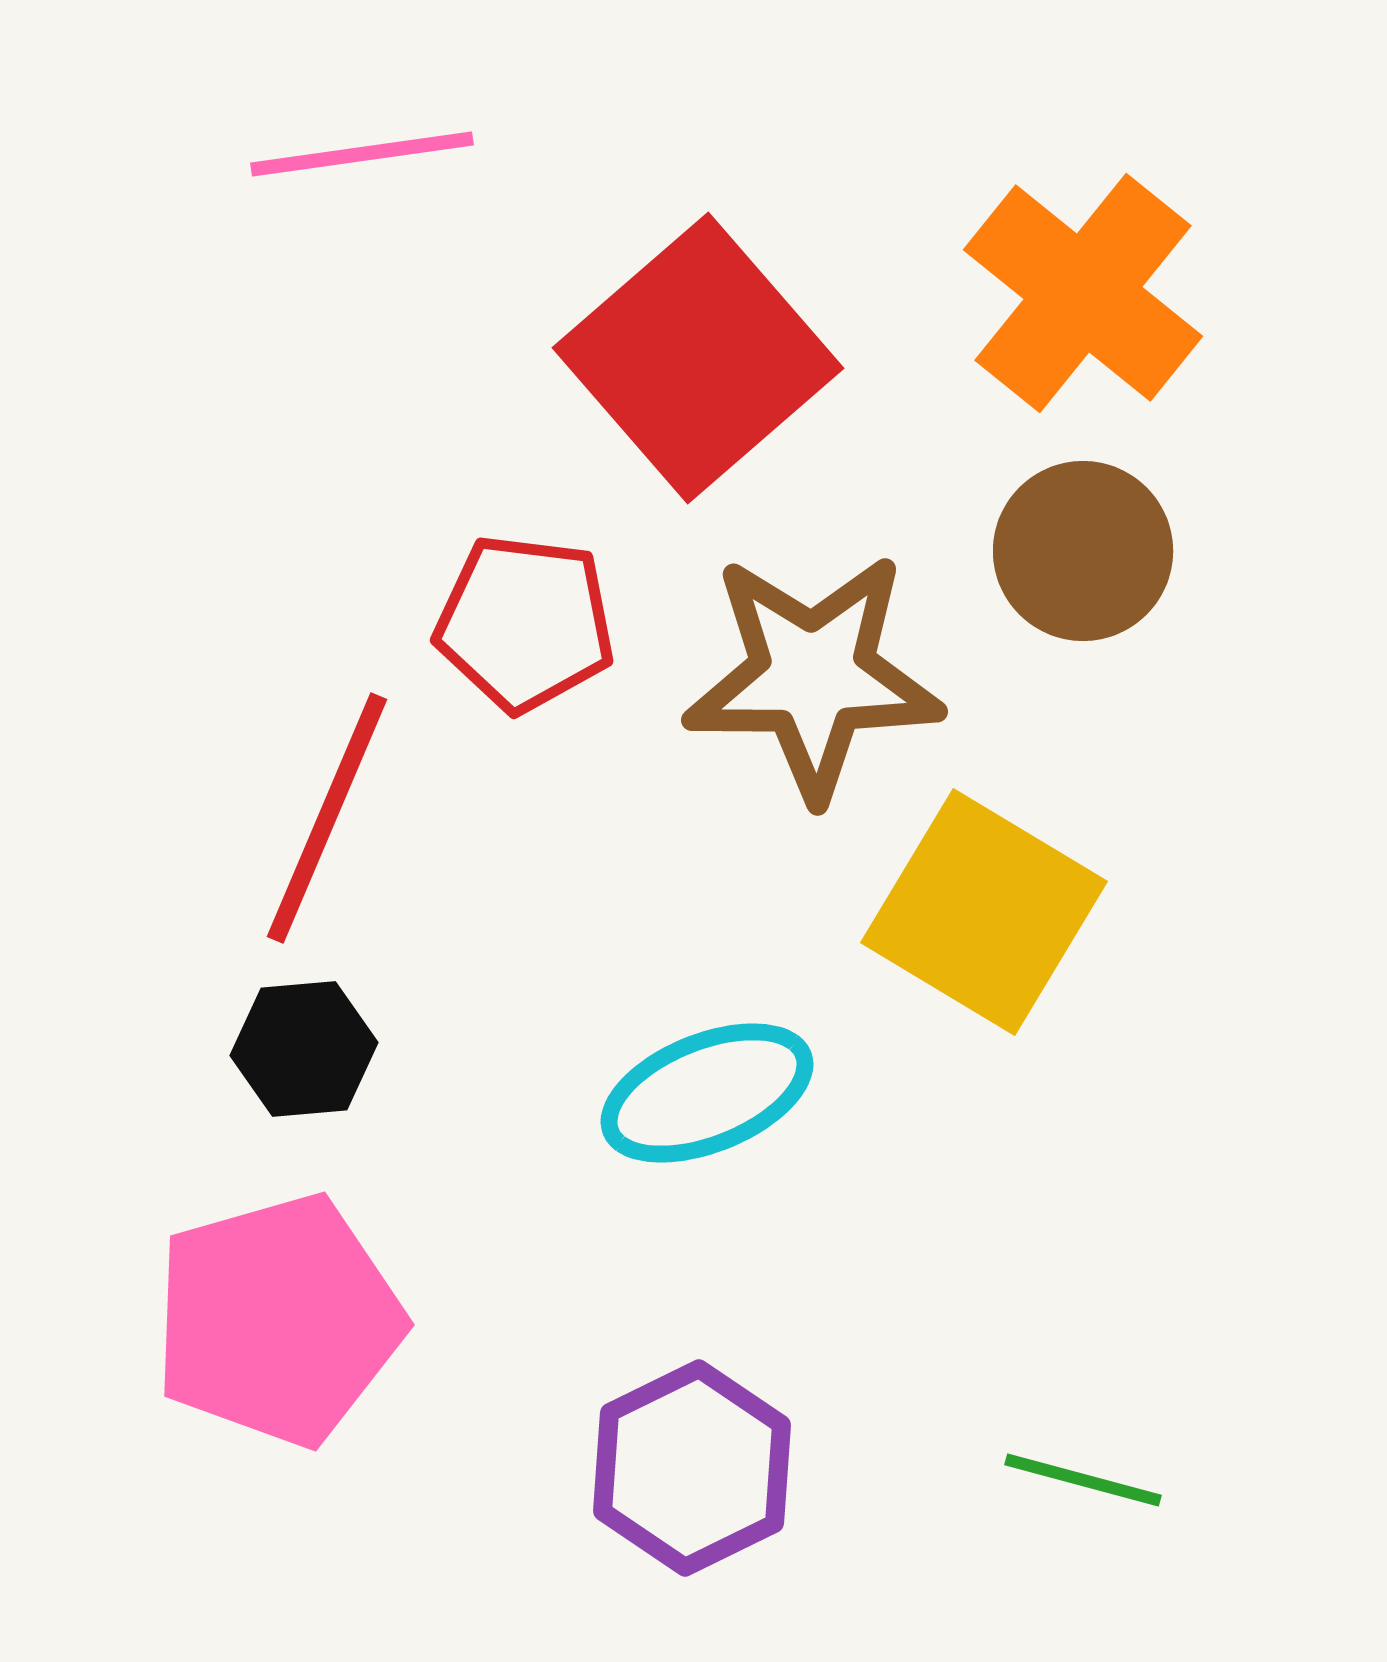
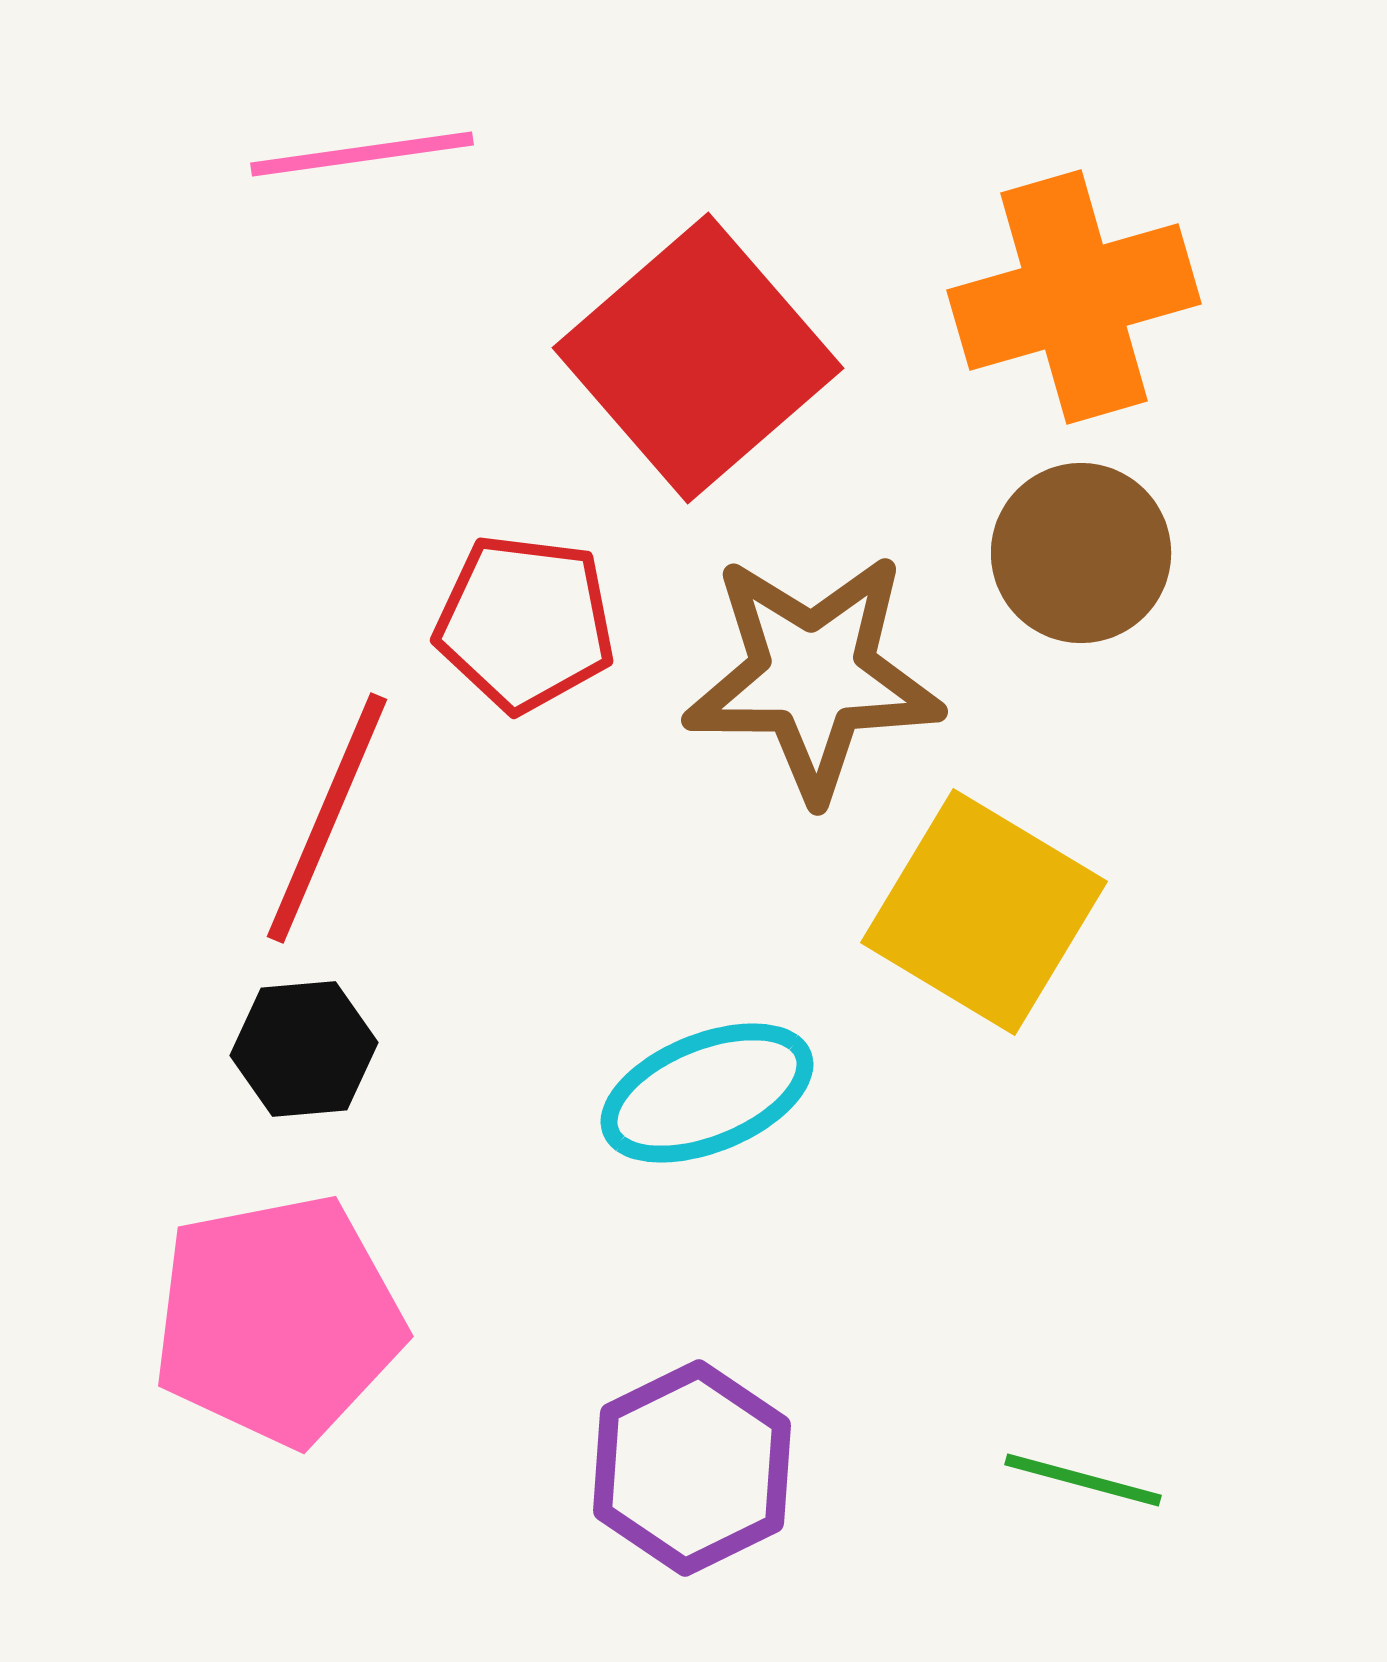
orange cross: moved 9 px left, 4 px down; rotated 35 degrees clockwise
brown circle: moved 2 px left, 2 px down
pink pentagon: rotated 5 degrees clockwise
